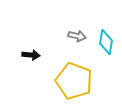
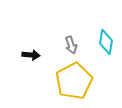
gray arrow: moved 6 px left, 9 px down; rotated 60 degrees clockwise
yellow pentagon: rotated 24 degrees clockwise
